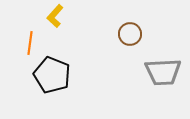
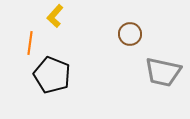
gray trapezoid: rotated 15 degrees clockwise
